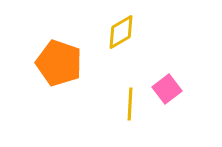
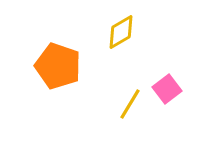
orange pentagon: moved 1 px left, 3 px down
yellow line: rotated 28 degrees clockwise
